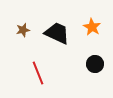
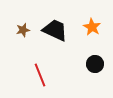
black trapezoid: moved 2 px left, 3 px up
red line: moved 2 px right, 2 px down
